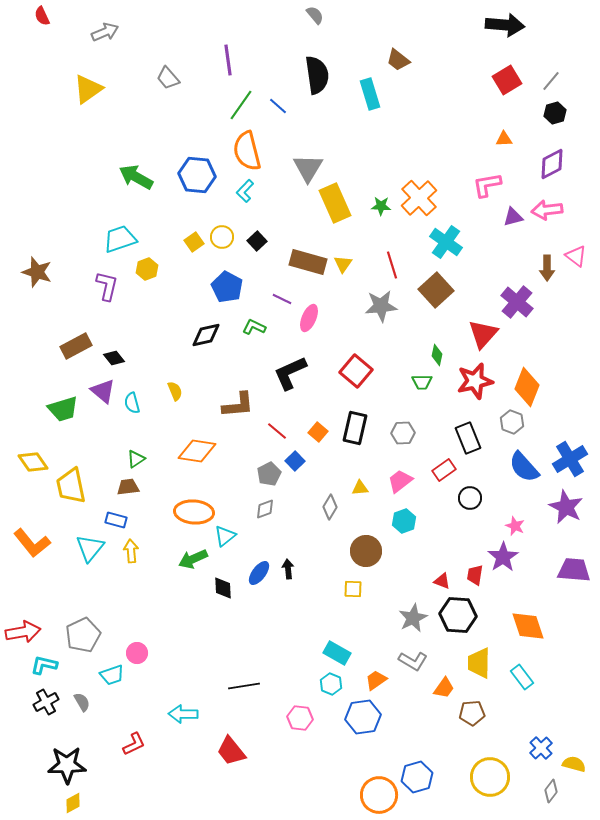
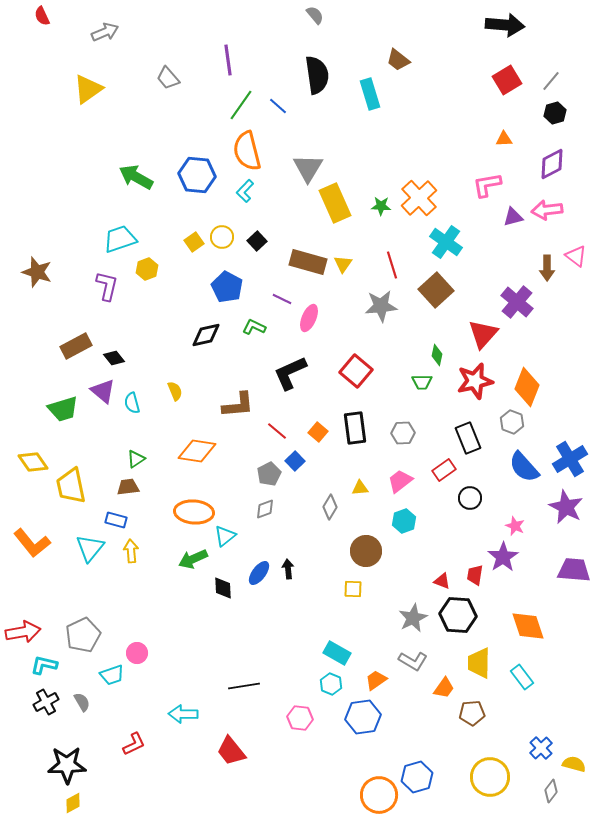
black rectangle at (355, 428): rotated 20 degrees counterclockwise
